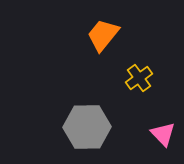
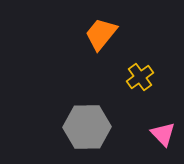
orange trapezoid: moved 2 px left, 1 px up
yellow cross: moved 1 px right, 1 px up
